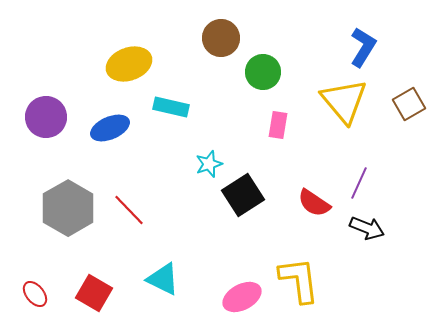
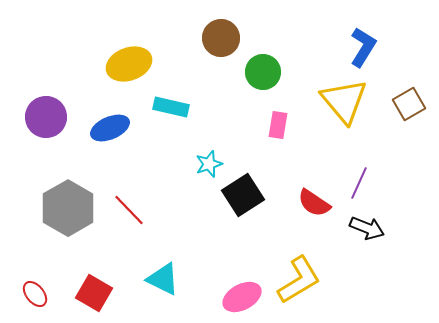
yellow L-shape: rotated 66 degrees clockwise
